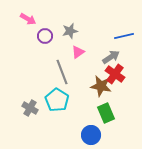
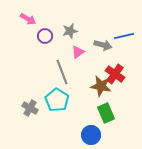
gray arrow: moved 8 px left, 12 px up; rotated 48 degrees clockwise
